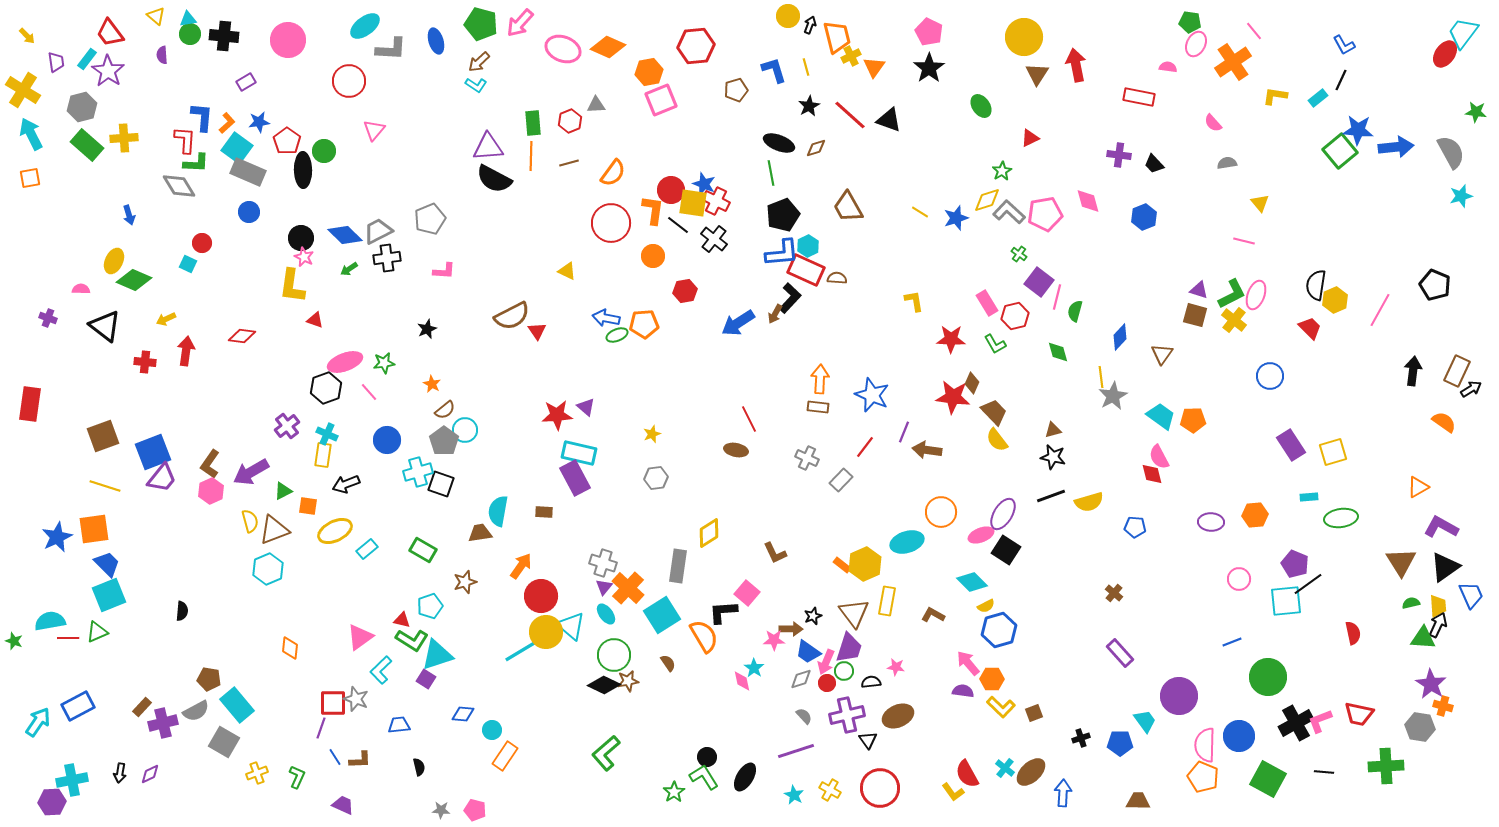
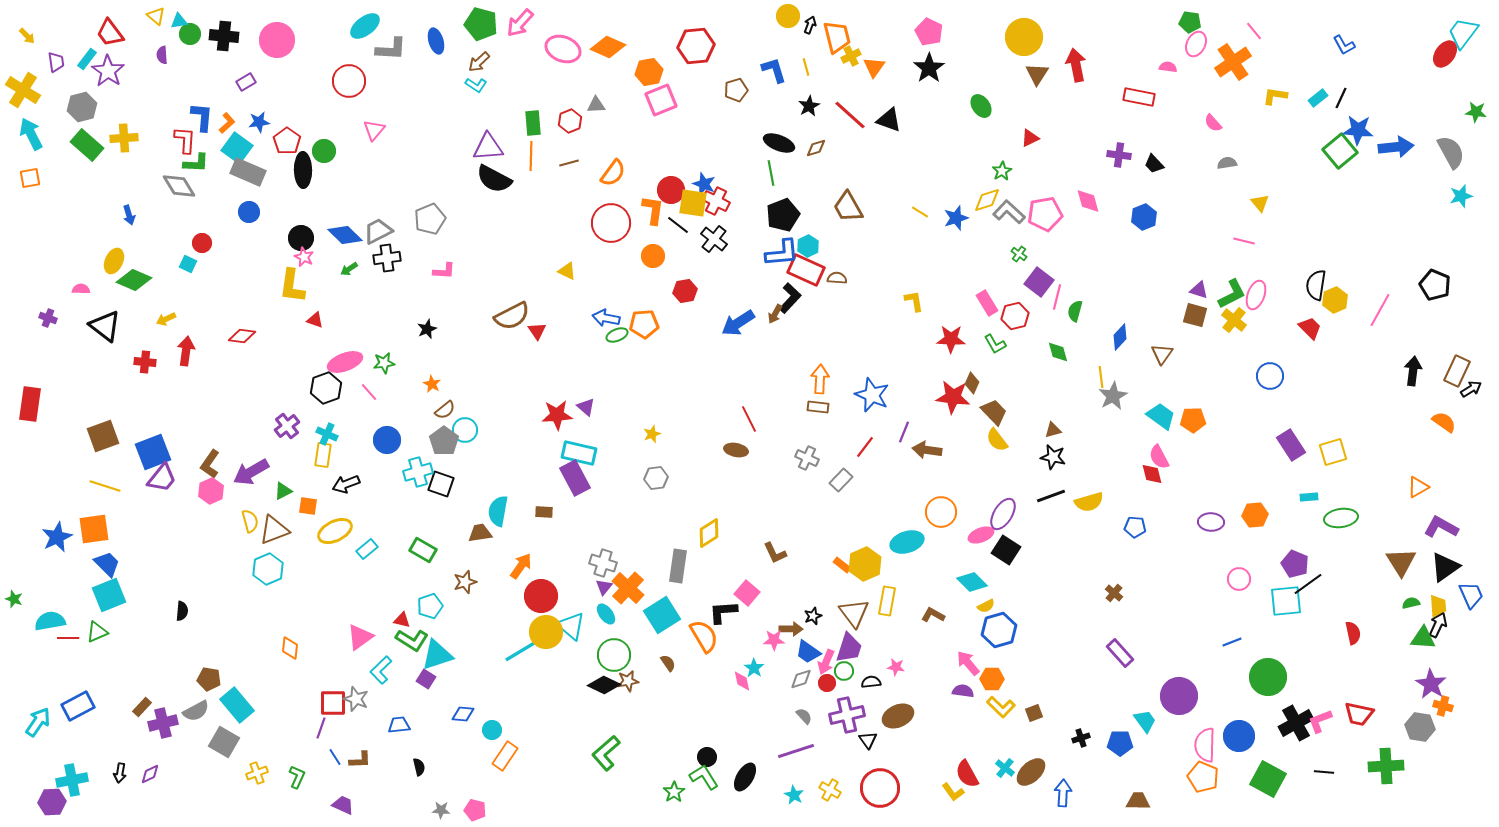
cyan triangle at (188, 19): moved 9 px left, 2 px down
pink circle at (288, 40): moved 11 px left
black line at (1341, 80): moved 18 px down
green star at (14, 641): moved 42 px up
